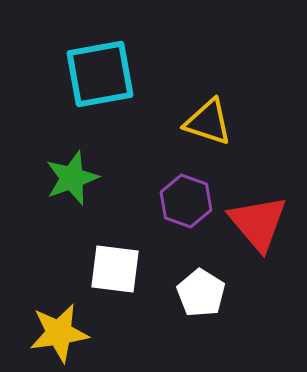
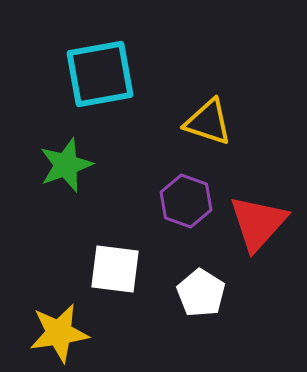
green star: moved 6 px left, 13 px up
red triangle: rotated 22 degrees clockwise
